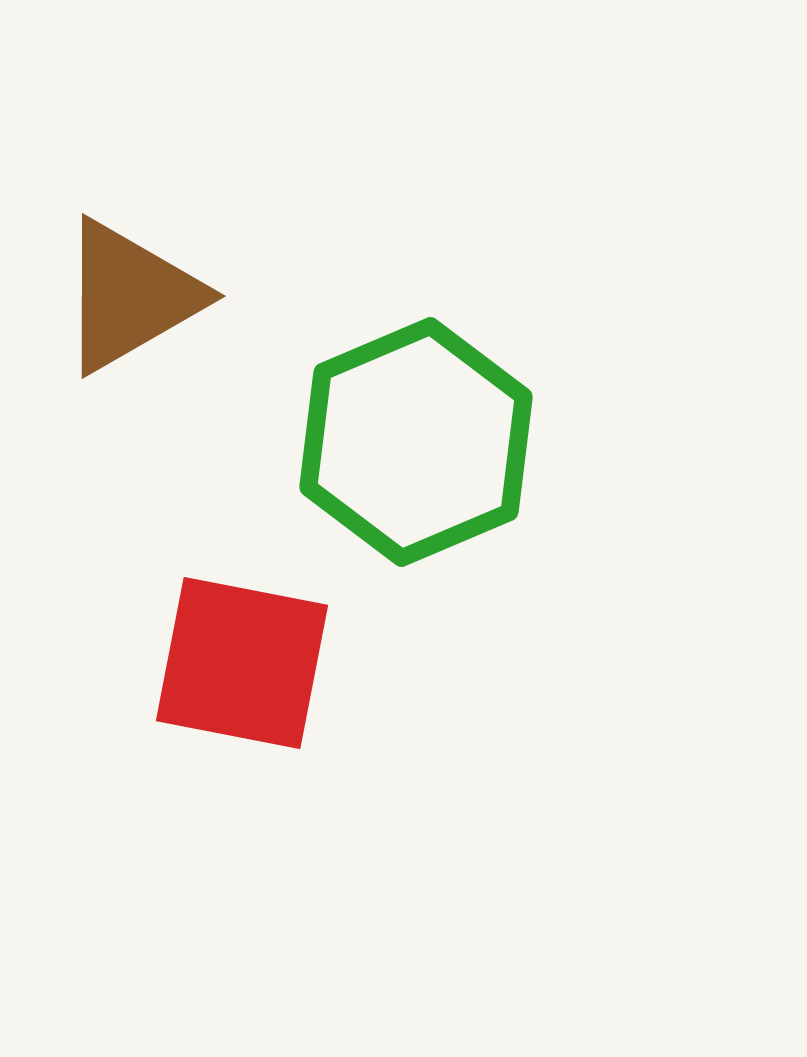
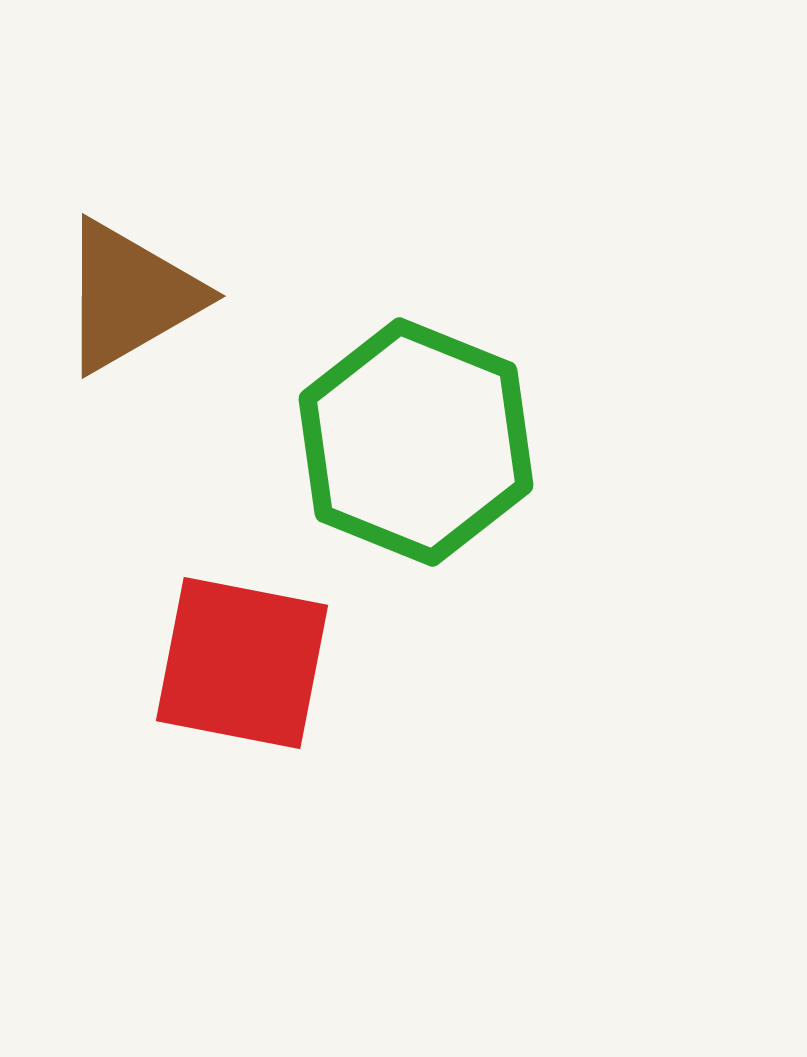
green hexagon: rotated 15 degrees counterclockwise
